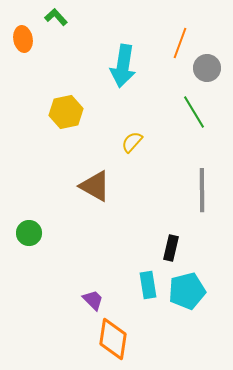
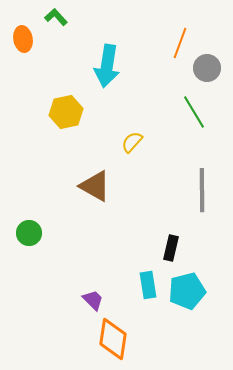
cyan arrow: moved 16 px left
